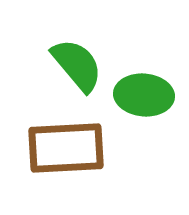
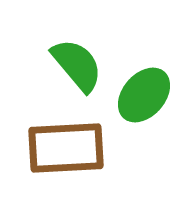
green ellipse: rotated 54 degrees counterclockwise
